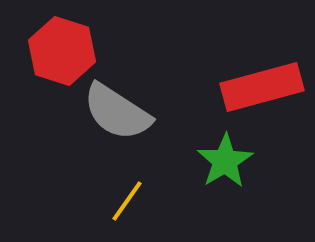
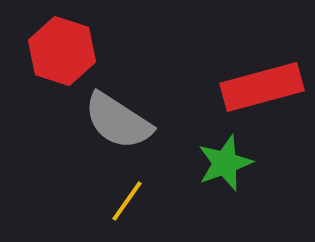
gray semicircle: moved 1 px right, 9 px down
green star: moved 2 px down; rotated 12 degrees clockwise
